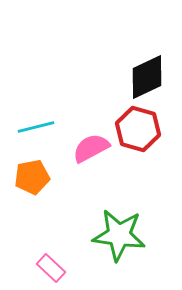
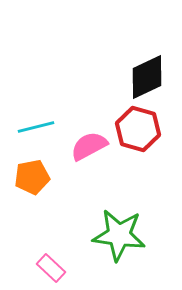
pink semicircle: moved 2 px left, 2 px up
